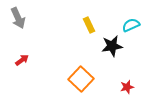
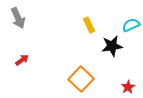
red star: moved 1 px right; rotated 16 degrees counterclockwise
